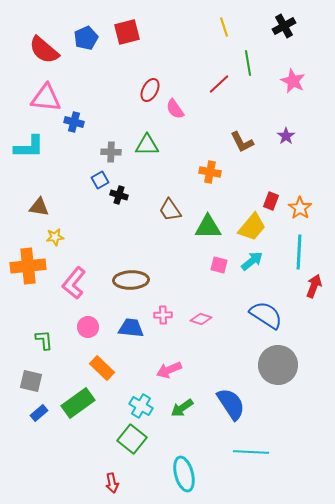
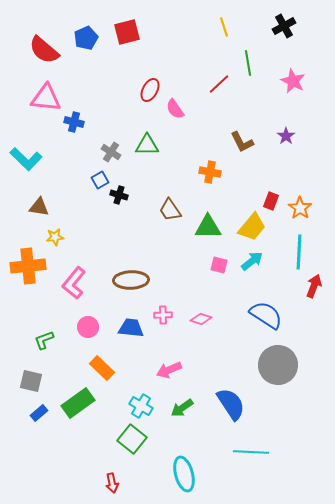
cyan L-shape at (29, 147): moved 3 px left, 12 px down; rotated 44 degrees clockwise
gray cross at (111, 152): rotated 30 degrees clockwise
green L-shape at (44, 340): rotated 105 degrees counterclockwise
